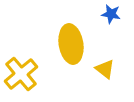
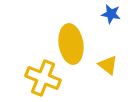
yellow triangle: moved 3 px right, 4 px up
yellow cross: moved 22 px right, 4 px down; rotated 28 degrees counterclockwise
